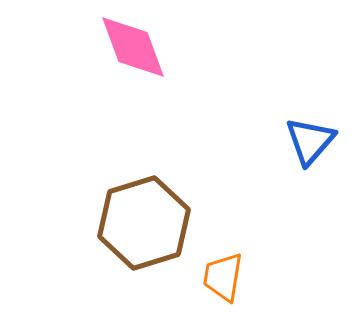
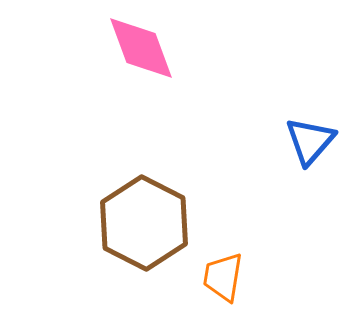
pink diamond: moved 8 px right, 1 px down
brown hexagon: rotated 16 degrees counterclockwise
